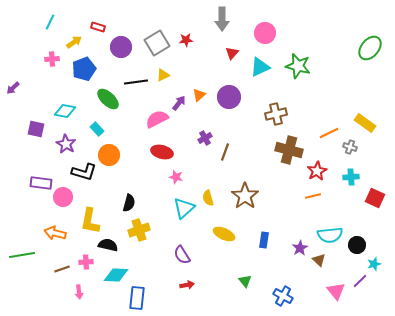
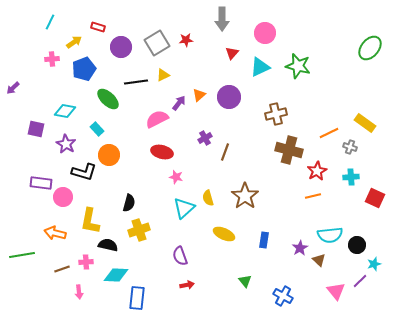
purple semicircle at (182, 255): moved 2 px left, 1 px down; rotated 12 degrees clockwise
